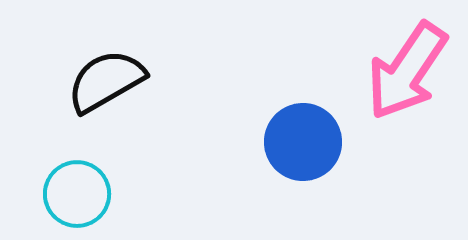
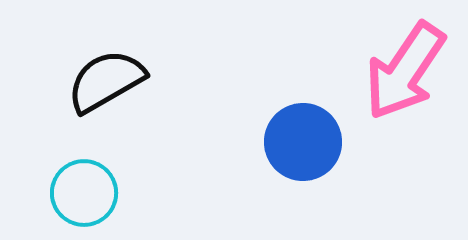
pink arrow: moved 2 px left
cyan circle: moved 7 px right, 1 px up
